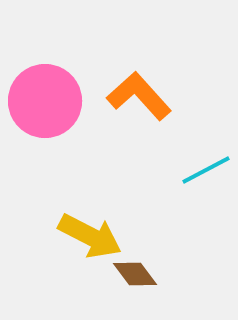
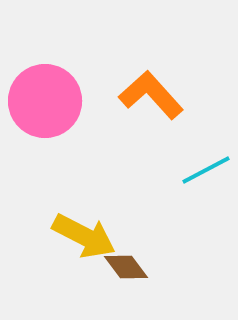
orange L-shape: moved 12 px right, 1 px up
yellow arrow: moved 6 px left
brown diamond: moved 9 px left, 7 px up
